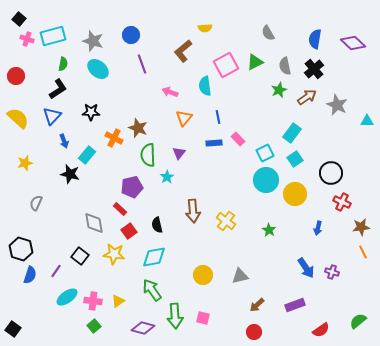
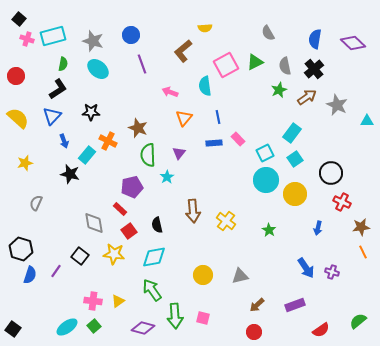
orange cross at (114, 138): moved 6 px left, 3 px down
cyan ellipse at (67, 297): moved 30 px down
